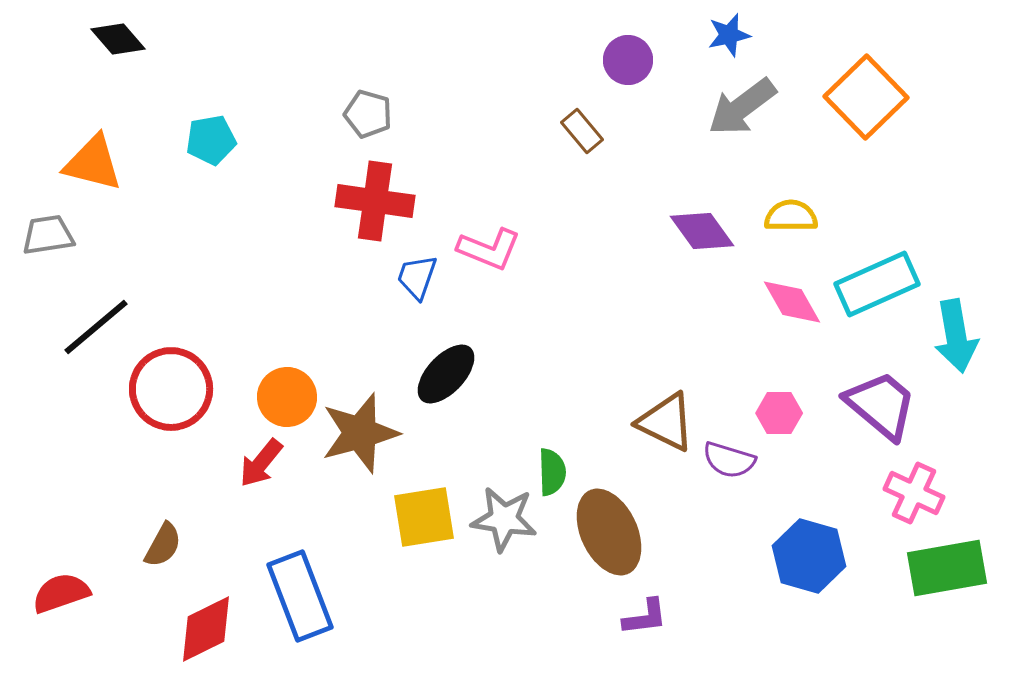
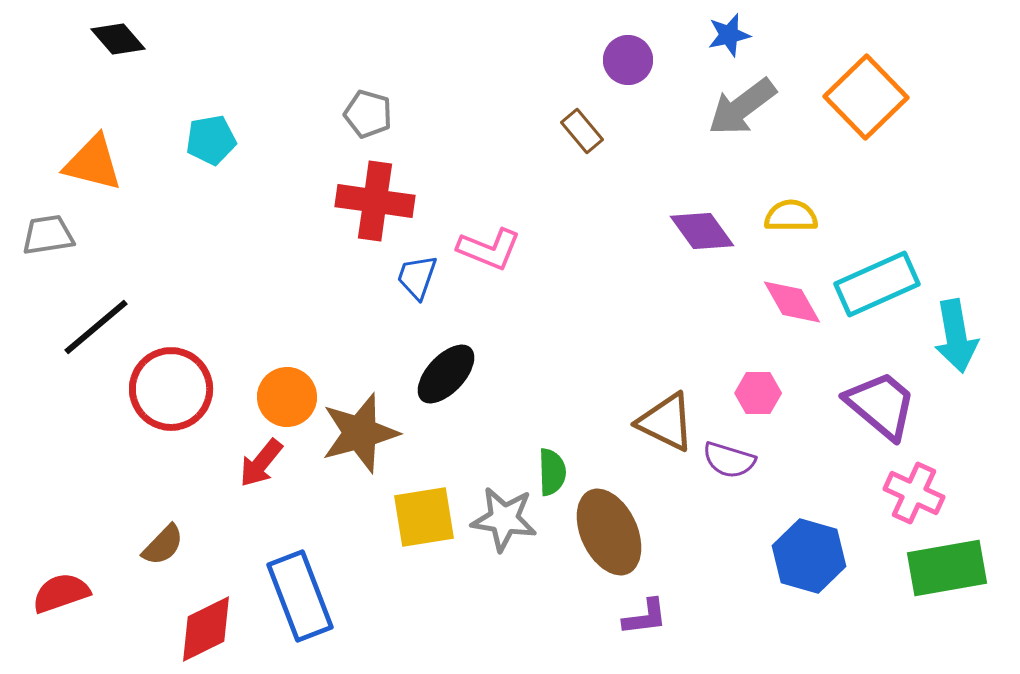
pink hexagon: moved 21 px left, 20 px up
brown semicircle: rotated 15 degrees clockwise
